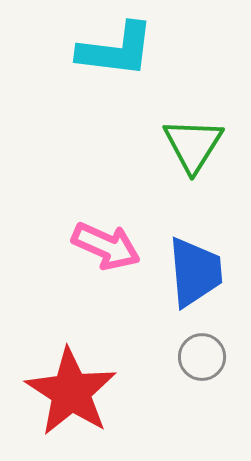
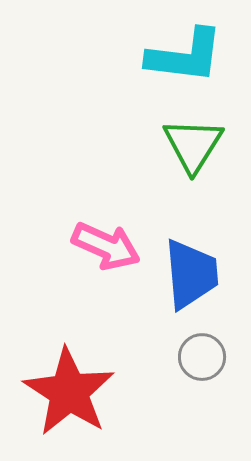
cyan L-shape: moved 69 px right, 6 px down
blue trapezoid: moved 4 px left, 2 px down
red star: moved 2 px left
